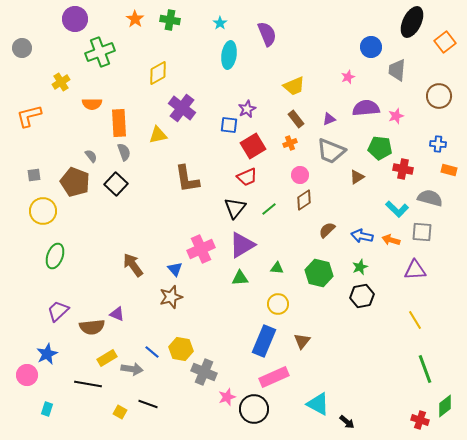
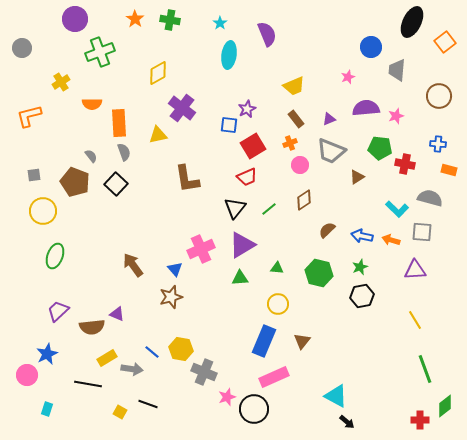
red cross at (403, 169): moved 2 px right, 5 px up
pink circle at (300, 175): moved 10 px up
cyan triangle at (318, 404): moved 18 px right, 8 px up
red cross at (420, 420): rotated 18 degrees counterclockwise
